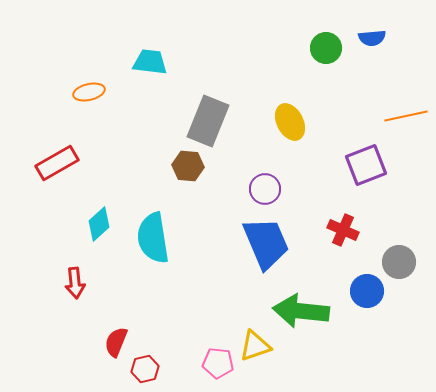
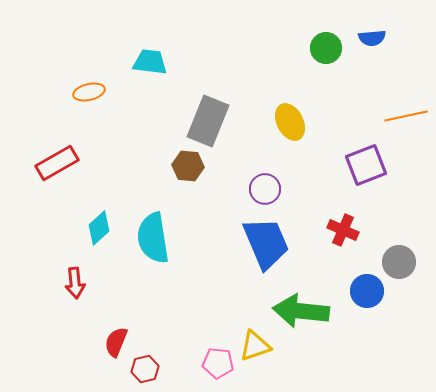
cyan diamond: moved 4 px down
